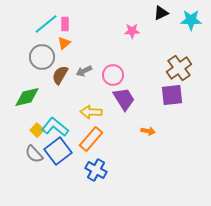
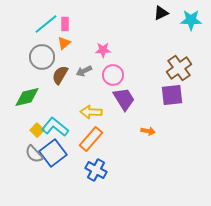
pink star: moved 29 px left, 19 px down
blue square: moved 5 px left, 2 px down
